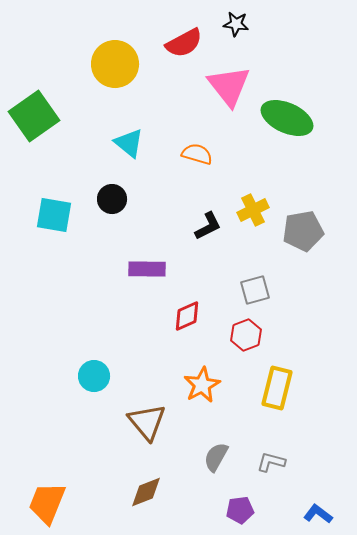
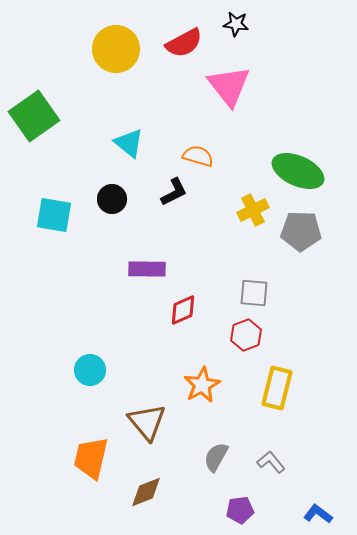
yellow circle: moved 1 px right, 15 px up
green ellipse: moved 11 px right, 53 px down
orange semicircle: moved 1 px right, 2 px down
black L-shape: moved 34 px left, 34 px up
gray pentagon: moved 2 px left; rotated 12 degrees clockwise
gray square: moved 1 px left, 3 px down; rotated 20 degrees clockwise
red diamond: moved 4 px left, 6 px up
cyan circle: moved 4 px left, 6 px up
gray L-shape: rotated 36 degrees clockwise
orange trapezoid: moved 44 px right, 45 px up; rotated 9 degrees counterclockwise
